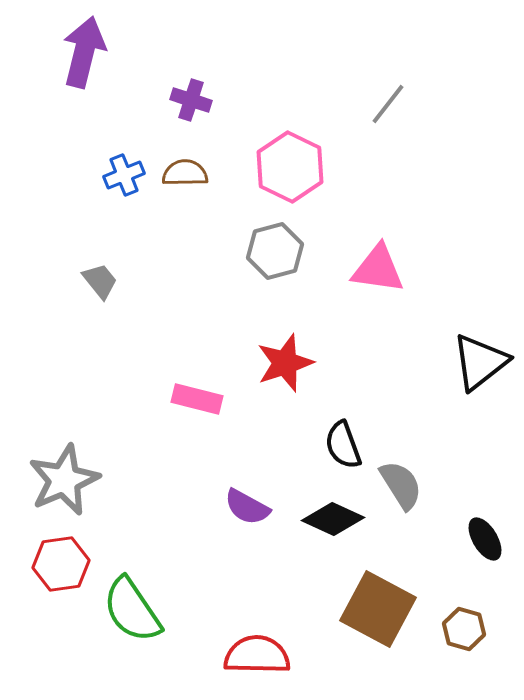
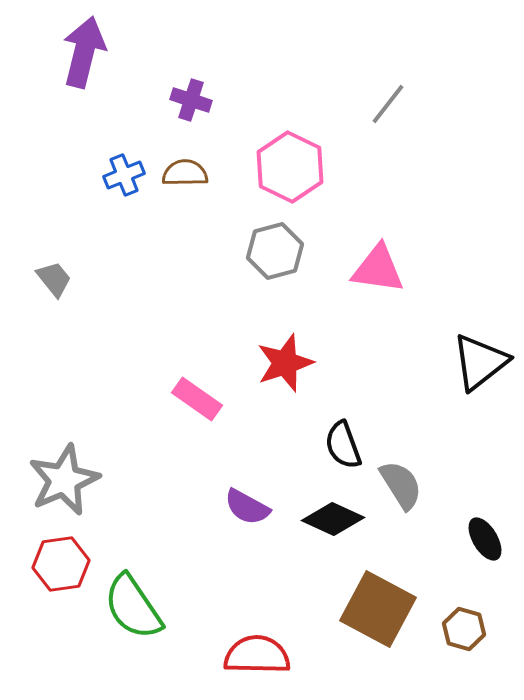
gray trapezoid: moved 46 px left, 2 px up
pink rectangle: rotated 21 degrees clockwise
green semicircle: moved 1 px right, 3 px up
